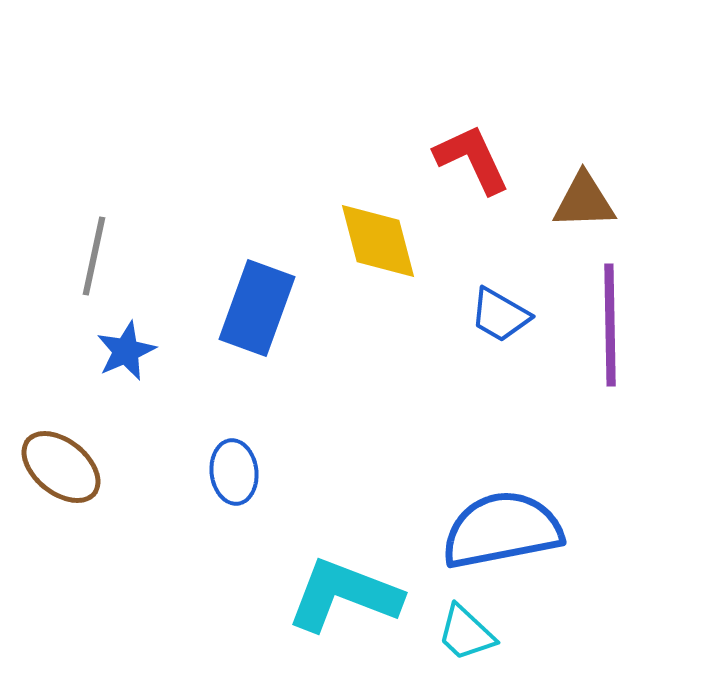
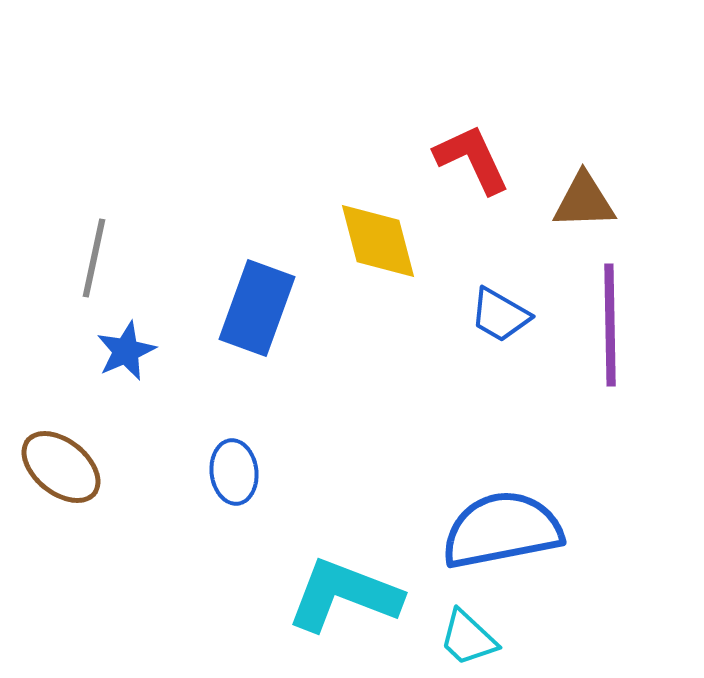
gray line: moved 2 px down
cyan trapezoid: moved 2 px right, 5 px down
